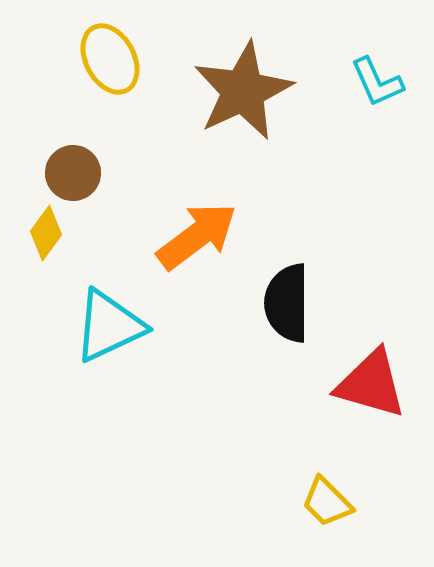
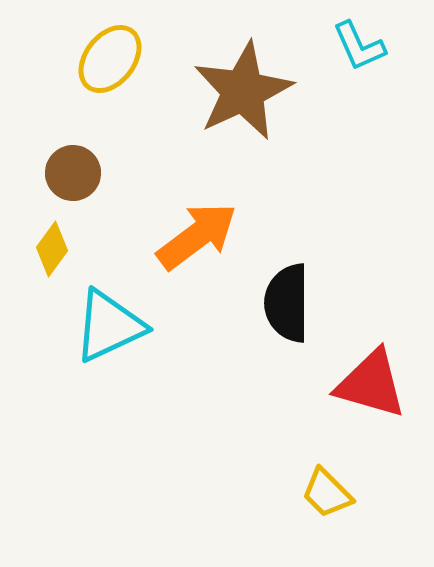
yellow ellipse: rotated 66 degrees clockwise
cyan L-shape: moved 18 px left, 36 px up
yellow diamond: moved 6 px right, 16 px down
yellow trapezoid: moved 9 px up
